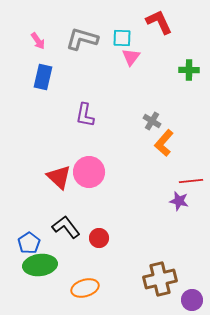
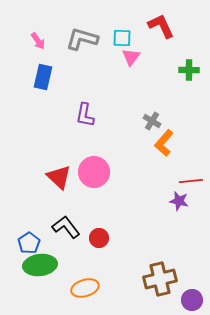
red L-shape: moved 2 px right, 4 px down
pink circle: moved 5 px right
